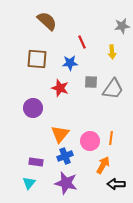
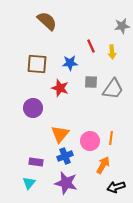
red line: moved 9 px right, 4 px down
brown square: moved 5 px down
black arrow: moved 3 px down; rotated 18 degrees counterclockwise
